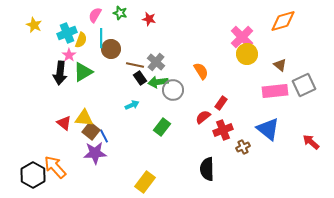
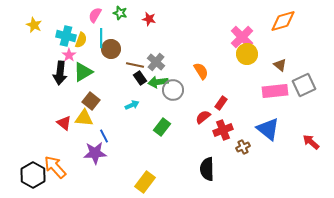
cyan cross: moved 1 px left, 3 px down; rotated 36 degrees clockwise
brown square: moved 30 px up
